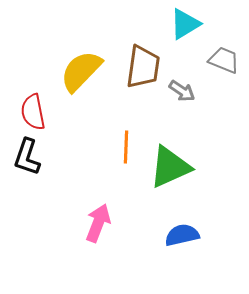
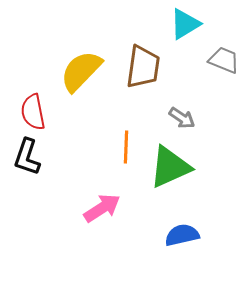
gray arrow: moved 27 px down
pink arrow: moved 4 px right, 15 px up; rotated 36 degrees clockwise
